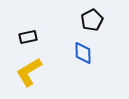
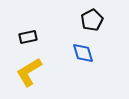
blue diamond: rotated 15 degrees counterclockwise
